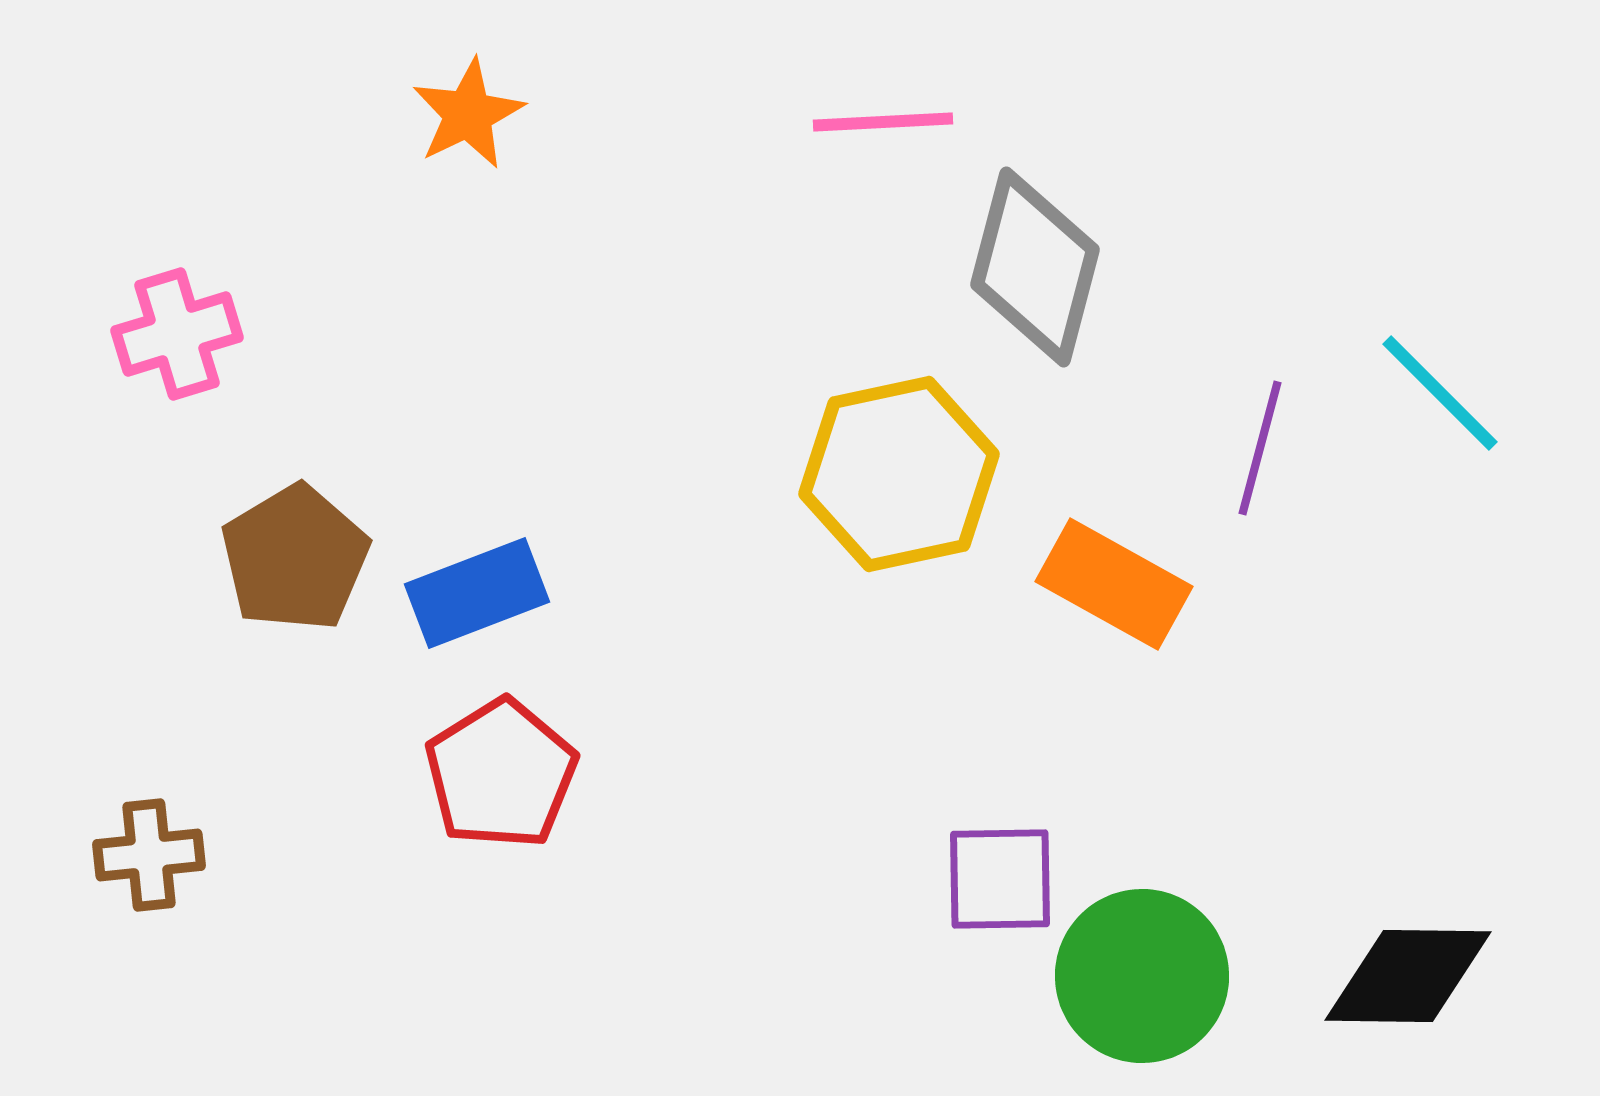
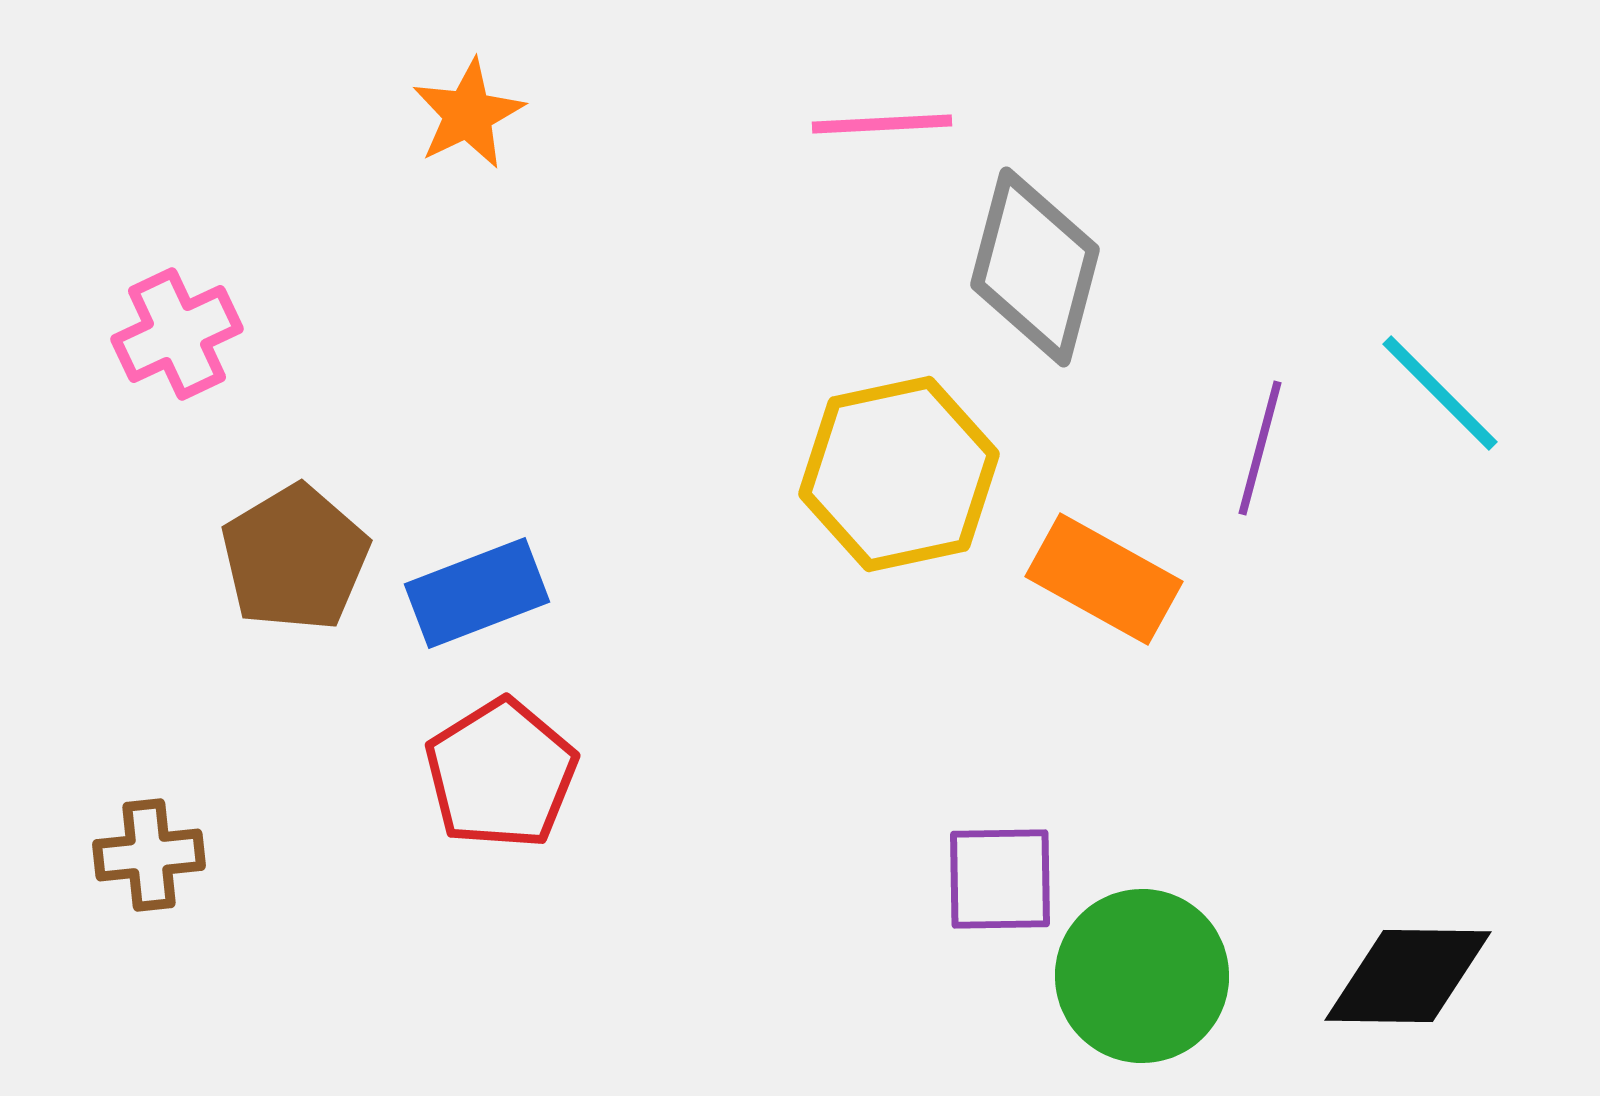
pink line: moved 1 px left, 2 px down
pink cross: rotated 8 degrees counterclockwise
orange rectangle: moved 10 px left, 5 px up
